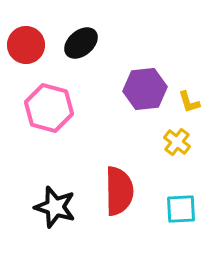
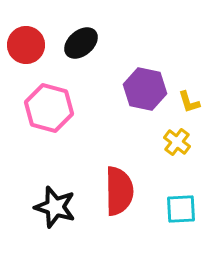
purple hexagon: rotated 18 degrees clockwise
